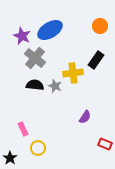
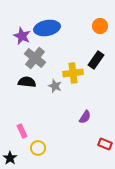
blue ellipse: moved 3 px left, 2 px up; rotated 20 degrees clockwise
black semicircle: moved 8 px left, 3 px up
pink rectangle: moved 1 px left, 2 px down
